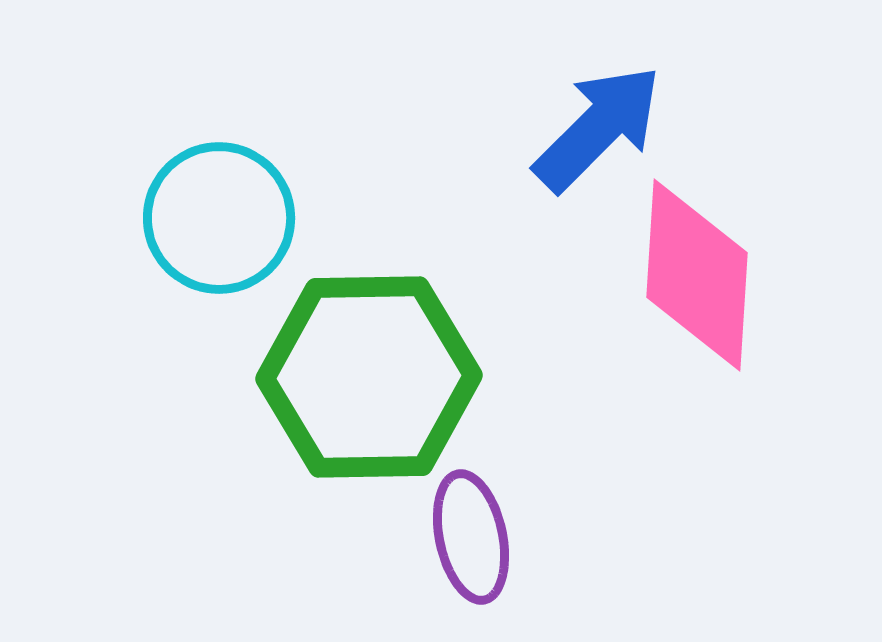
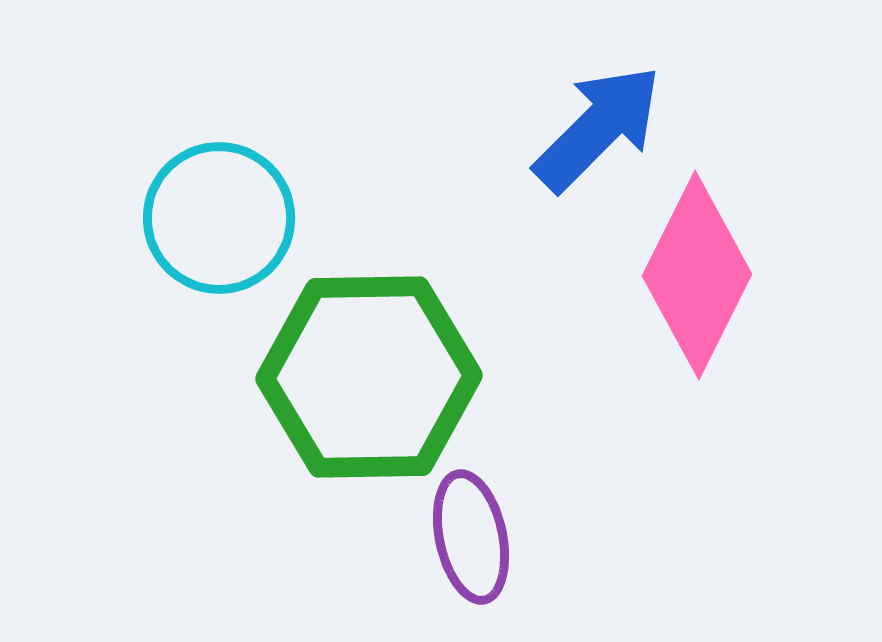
pink diamond: rotated 23 degrees clockwise
